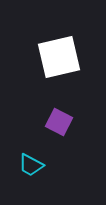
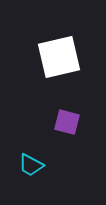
purple square: moved 8 px right; rotated 12 degrees counterclockwise
